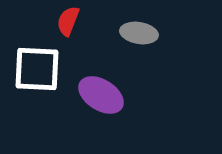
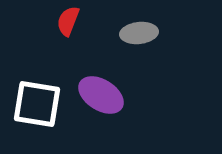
gray ellipse: rotated 15 degrees counterclockwise
white square: moved 35 px down; rotated 6 degrees clockwise
